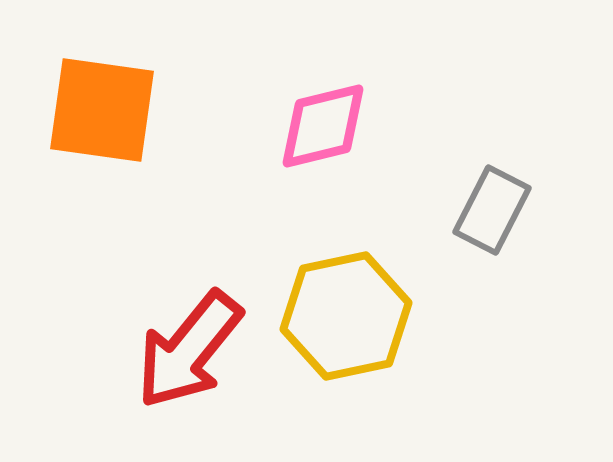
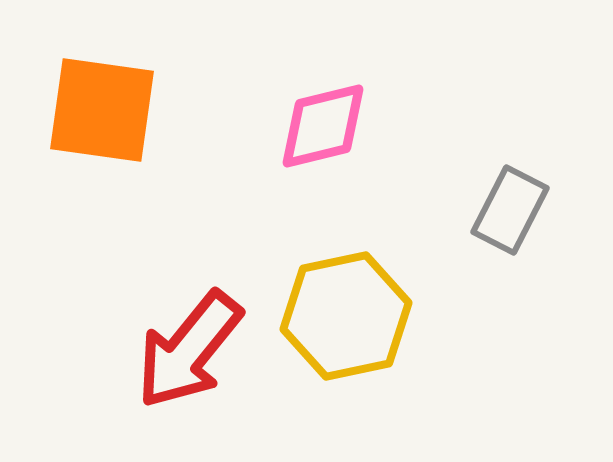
gray rectangle: moved 18 px right
